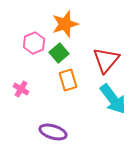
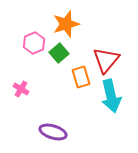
orange star: moved 1 px right
orange rectangle: moved 13 px right, 3 px up
cyan arrow: moved 2 px left, 3 px up; rotated 24 degrees clockwise
